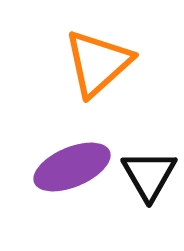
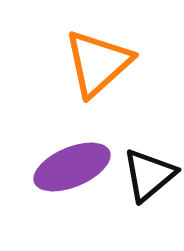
black triangle: rotated 20 degrees clockwise
